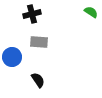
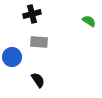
green semicircle: moved 2 px left, 9 px down
